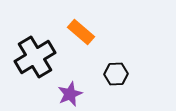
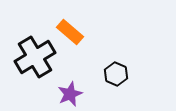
orange rectangle: moved 11 px left
black hexagon: rotated 25 degrees clockwise
